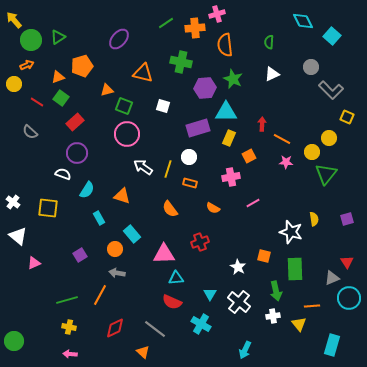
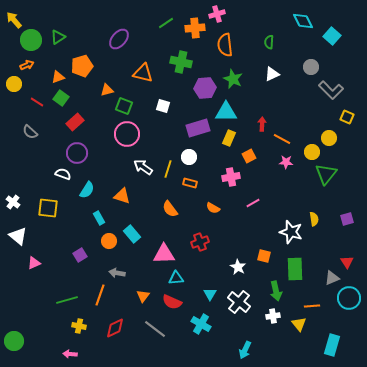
orange circle at (115, 249): moved 6 px left, 8 px up
orange line at (100, 295): rotated 10 degrees counterclockwise
yellow cross at (69, 327): moved 10 px right, 1 px up
orange triangle at (143, 352): moved 56 px up; rotated 24 degrees clockwise
